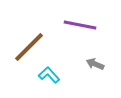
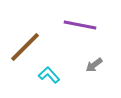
brown line: moved 4 px left
gray arrow: moved 1 px left, 1 px down; rotated 60 degrees counterclockwise
